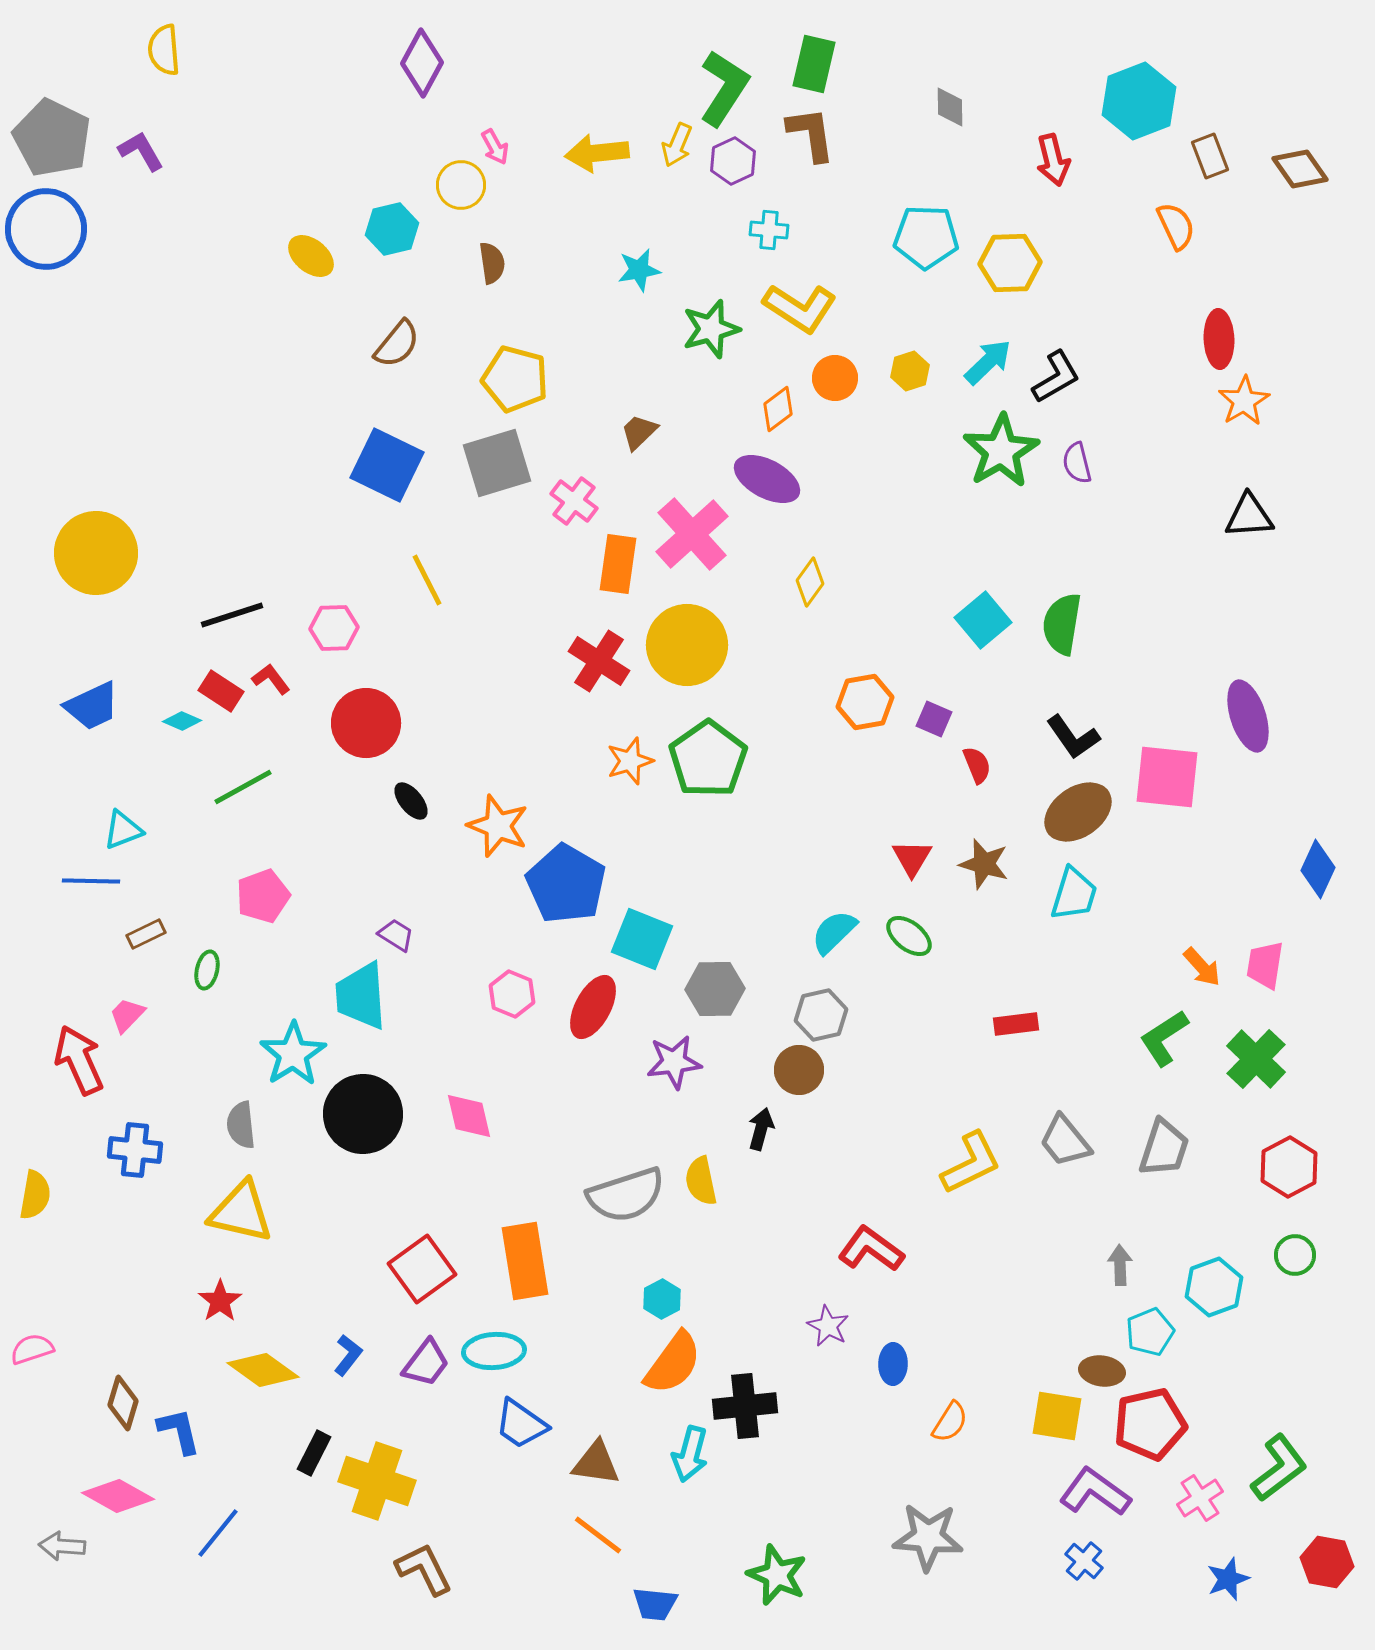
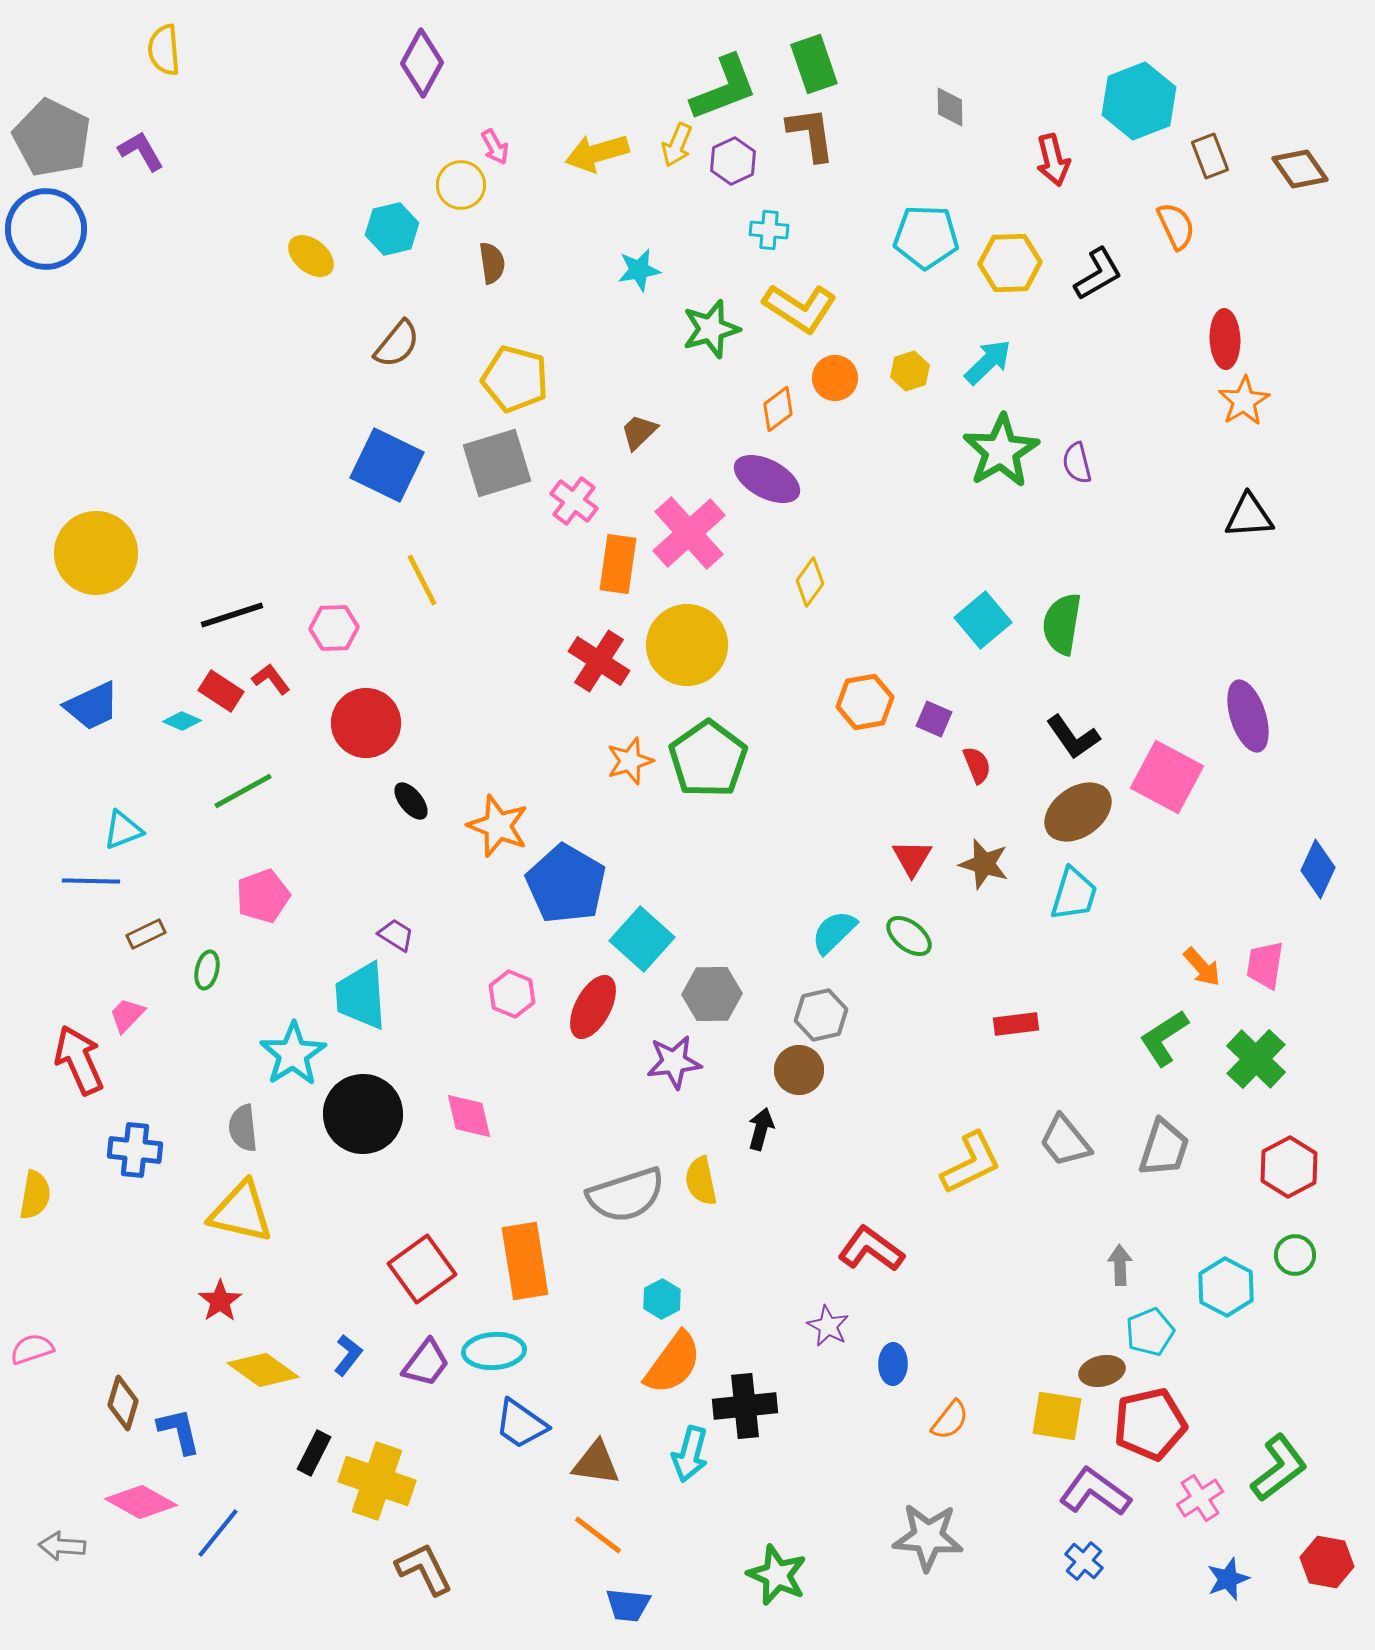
green rectangle at (814, 64): rotated 32 degrees counterclockwise
green L-shape at (724, 88): rotated 36 degrees clockwise
yellow arrow at (597, 153): rotated 10 degrees counterclockwise
red ellipse at (1219, 339): moved 6 px right
black L-shape at (1056, 377): moved 42 px right, 103 px up
pink cross at (692, 534): moved 3 px left, 1 px up
yellow line at (427, 580): moved 5 px left
pink square at (1167, 777): rotated 22 degrees clockwise
green line at (243, 787): moved 4 px down
cyan square at (642, 939): rotated 20 degrees clockwise
gray hexagon at (715, 989): moved 3 px left, 5 px down
gray semicircle at (241, 1125): moved 2 px right, 3 px down
cyan hexagon at (1214, 1287): moved 12 px right; rotated 12 degrees counterclockwise
brown ellipse at (1102, 1371): rotated 21 degrees counterclockwise
orange semicircle at (950, 1422): moved 2 px up; rotated 6 degrees clockwise
pink diamond at (118, 1496): moved 23 px right, 6 px down
blue trapezoid at (655, 1604): moved 27 px left, 1 px down
